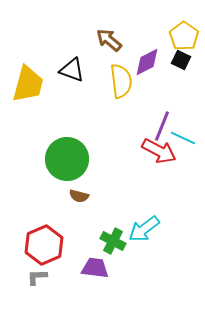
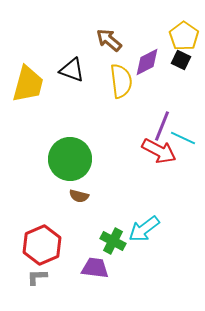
green circle: moved 3 px right
red hexagon: moved 2 px left
